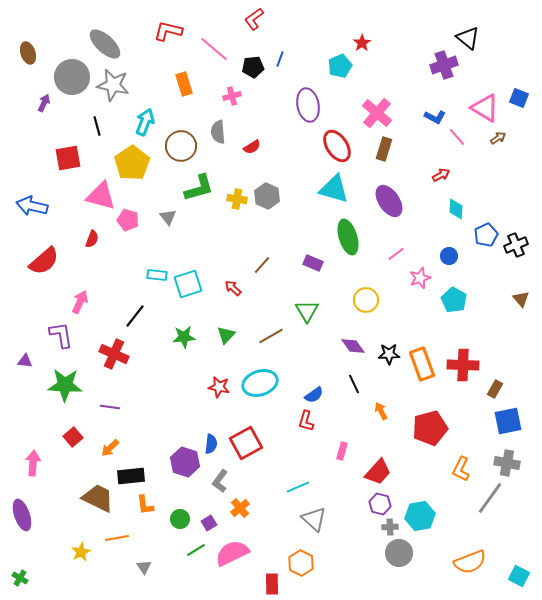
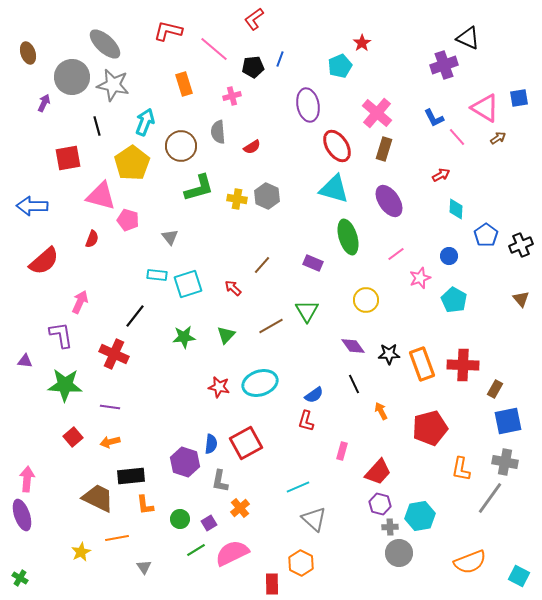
black triangle at (468, 38): rotated 15 degrees counterclockwise
blue square at (519, 98): rotated 30 degrees counterclockwise
blue L-shape at (435, 117): moved 1 px left, 1 px down; rotated 35 degrees clockwise
blue arrow at (32, 206): rotated 12 degrees counterclockwise
gray triangle at (168, 217): moved 2 px right, 20 px down
blue pentagon at (486, 235): rotated 10 degrees counterclockwise
black cross at (516, 245): moved 5 px right
brown line at (271, 336): moved 10 px up
orange arrow at (110, 448): moved 6 px up; rotated 30 degrees clockwise
pink arrow at (33, 463): moved 6 px left, 16 px down
gray cross at (507, 463): moved 2 px left, 1 px up
orange L-shape at (461, 469): rotated 15 degrees counterclockwise
gray L-shape at (220, 481): rotated 25 degrees counterclockwise
